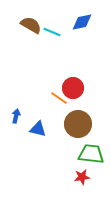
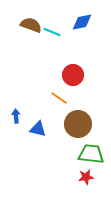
brown semicircle: rotated 10 degrees counterclockwise
red circle: moved 13 px up
blue arrow: rotated 16 degrees counterclockwise
red star: moved 4 px right
